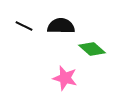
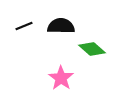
black line: rotated 48 degrees counterclockwise
pink star: moved 4 px left; rotated 20 degrees clockwise
